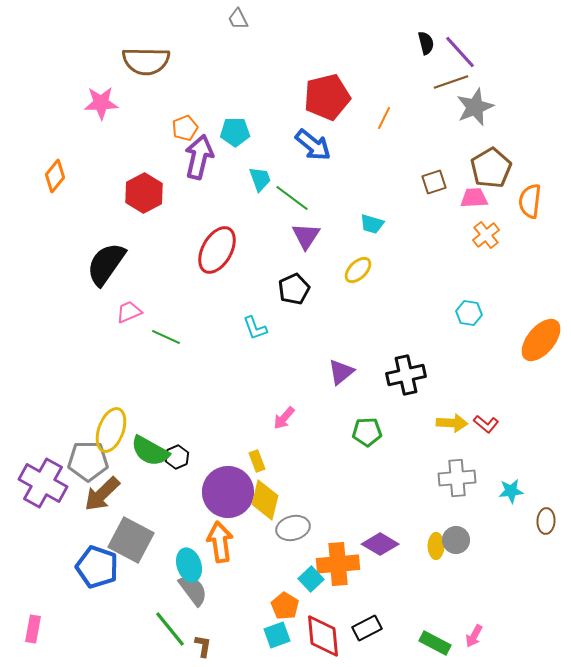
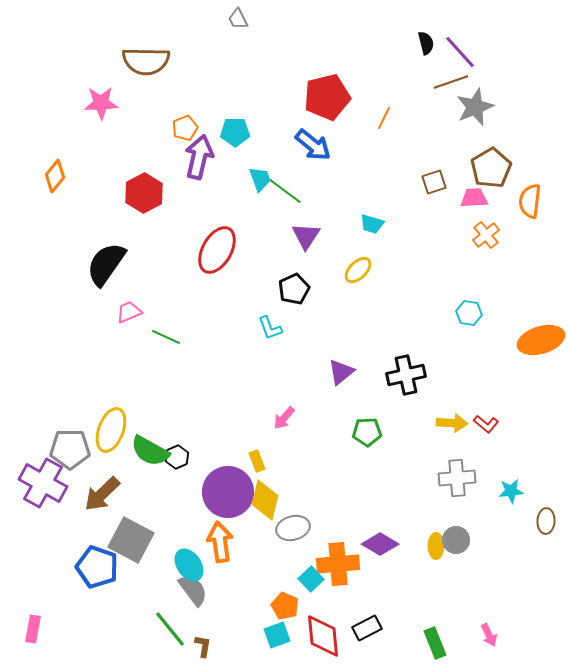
green line at (292, 198): moved 7 px left, 7 px up
cyan L-shape at (255, 328): moved 15 px right
orange ellipse at (541, 340): rotated 33 degrees clockwise
gray pentagon at (88, 461): moved 18 px left, 12 px up
cyan ellipse at (189, 565): rotated 16 degrees counterclockwise
orange pentagon at (285, 606): rotated 8 degrees counterclockwise
pink arrow at (474, 636): moved 15 px right, 1 px up; rotated 55 degrees counterclockwise
green rectangle at (435, 643): rotated 40 degrees clockwise
